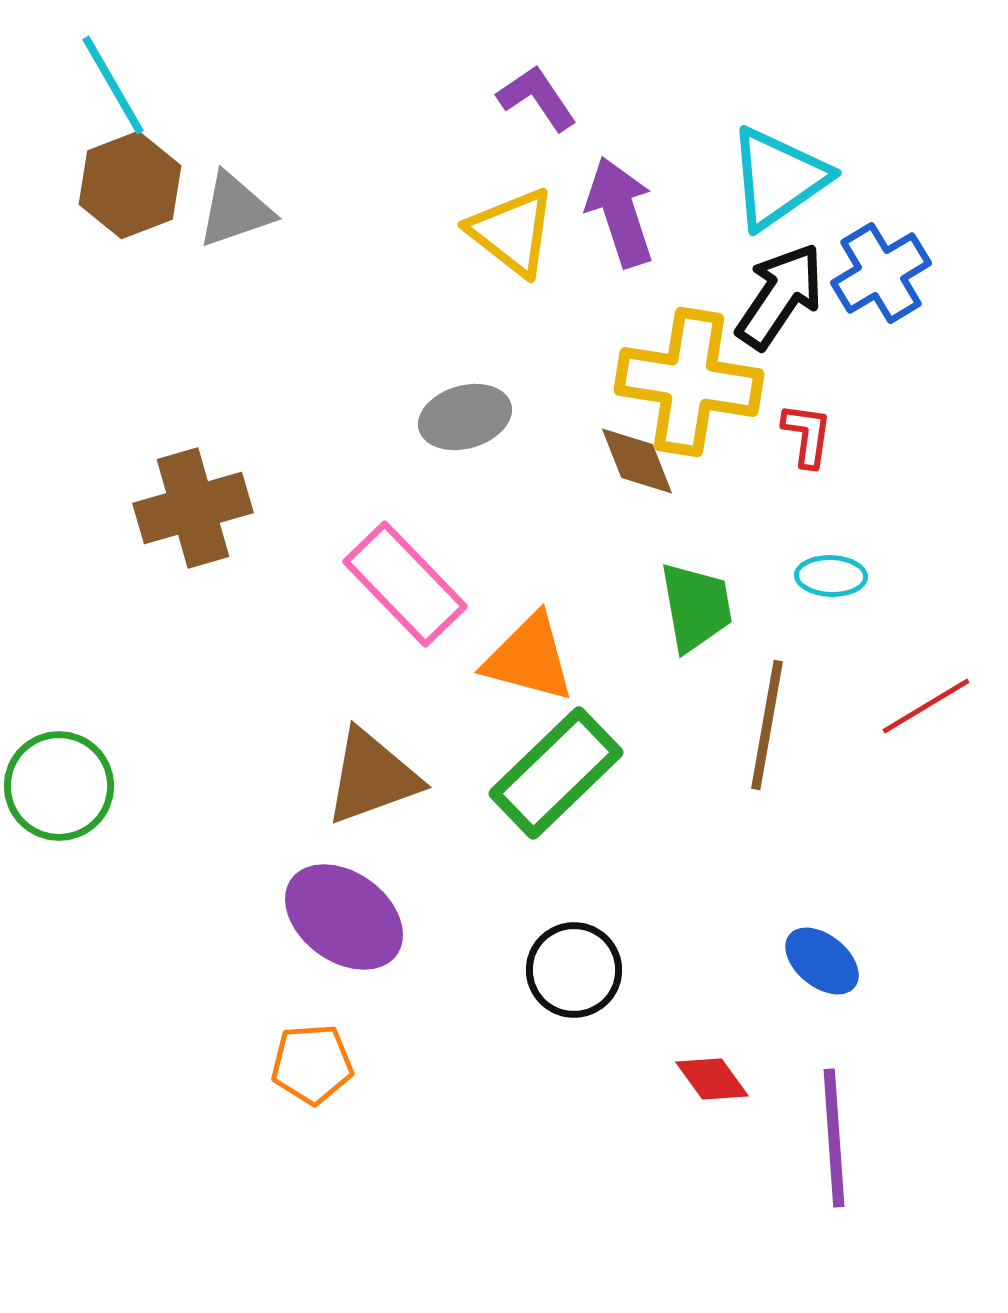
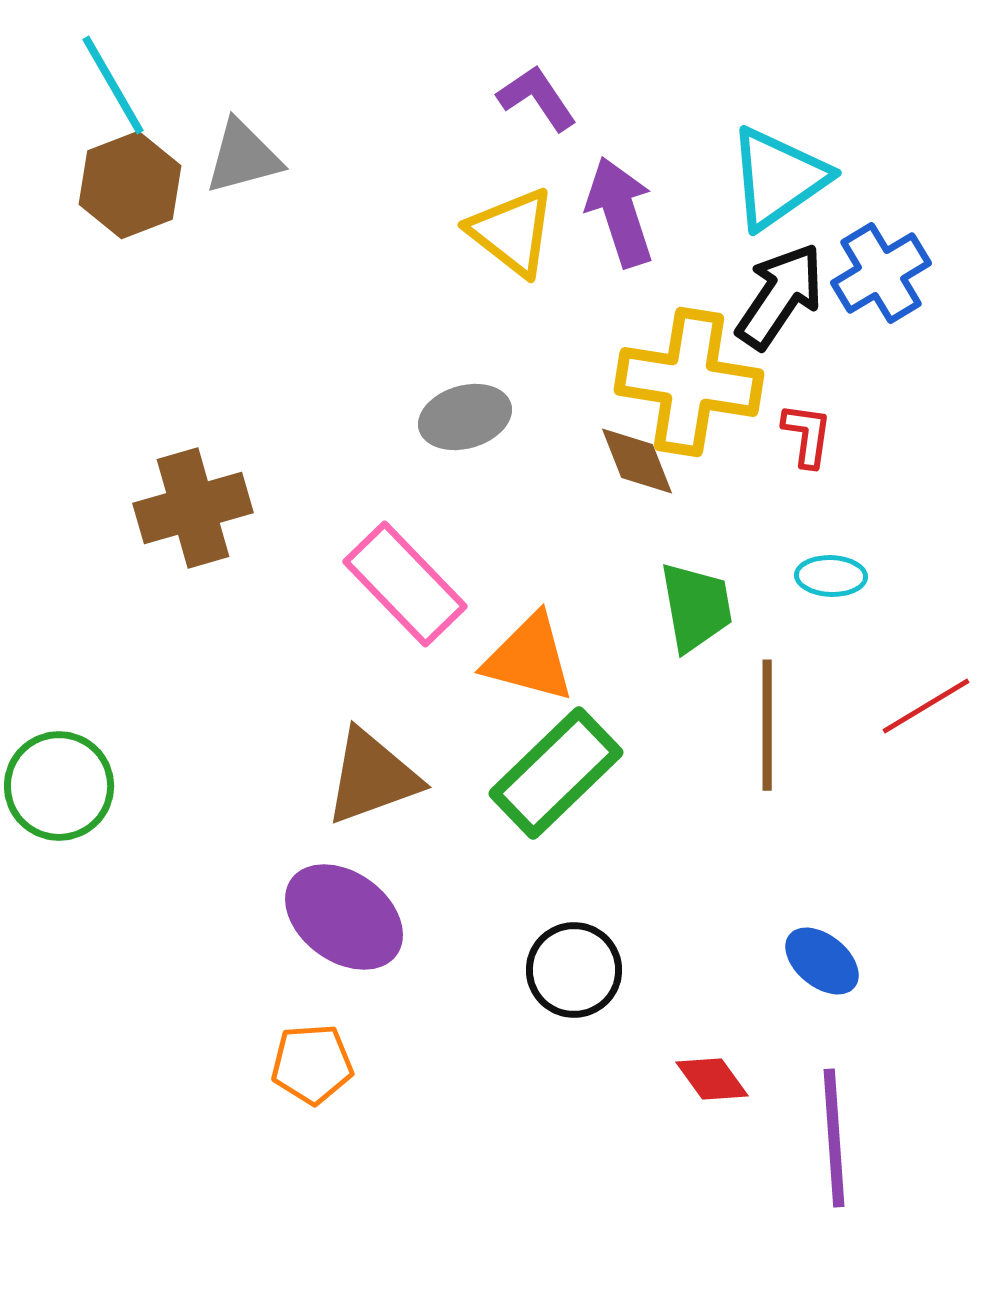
gray triangle: moved 8 px right, 53 px up; rotated 4 degrees clockwise
brown line: rotated 10 degrees counterclockwise
